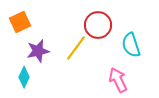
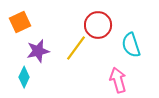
pink arrow: rotated 10 degrees clockwise
